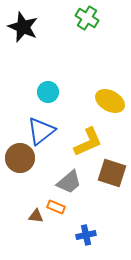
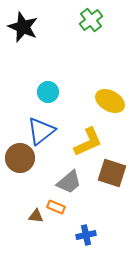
green cross: moved 4 px right, 2 px down; rotated 20 degrees clockwise
